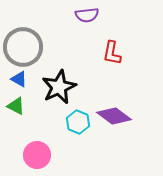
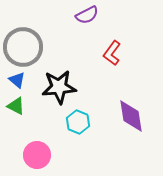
purple semicircle: rotated 20 degrees counterclockwise
red L-shape: rotated 25 degrees clockwise
blue triangle: moved 2 px left, 1 px down; rotated 12 degrees clockwise
black star: rotated 20 degrees clockwise
purple diamond: moved 17 px right; rotated 44 degrees clockwise
